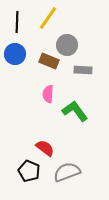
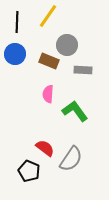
yellow line: moved 2 px up
gray semicircle: moved 4 px right, 13 px up; rotated 144 degrees clockwise
